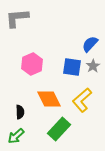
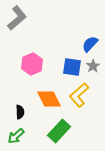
gray L-shape: rotated 145 degrees clockwise
yellow L-shape: moved 3 px left, 5 px up
green rectangle: moved 2 px down
